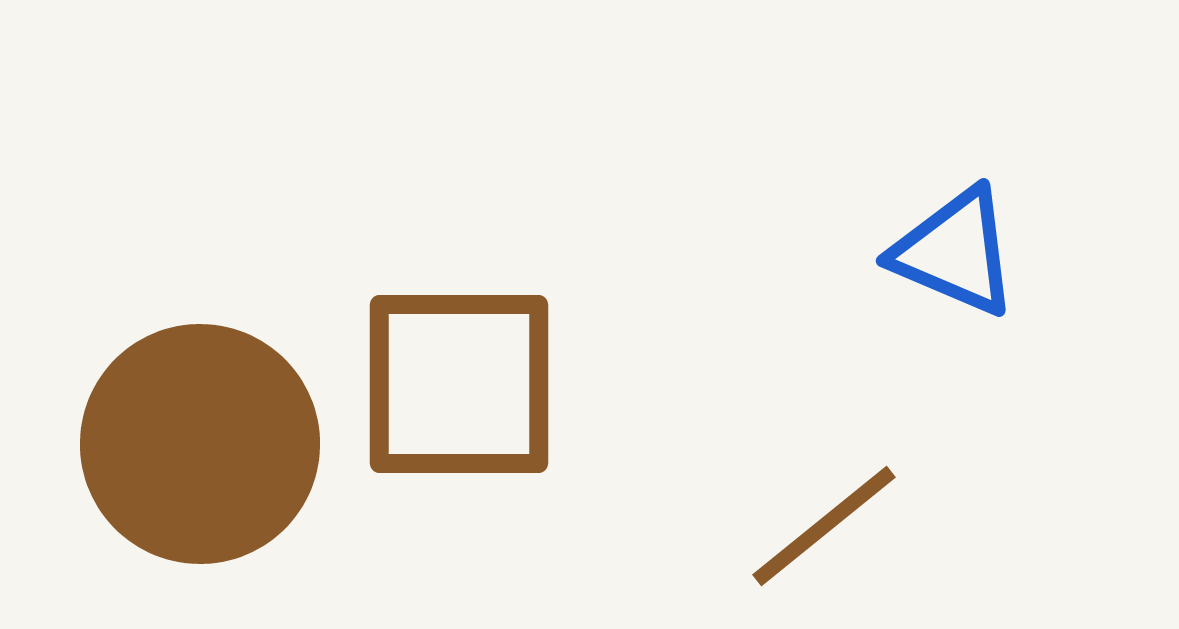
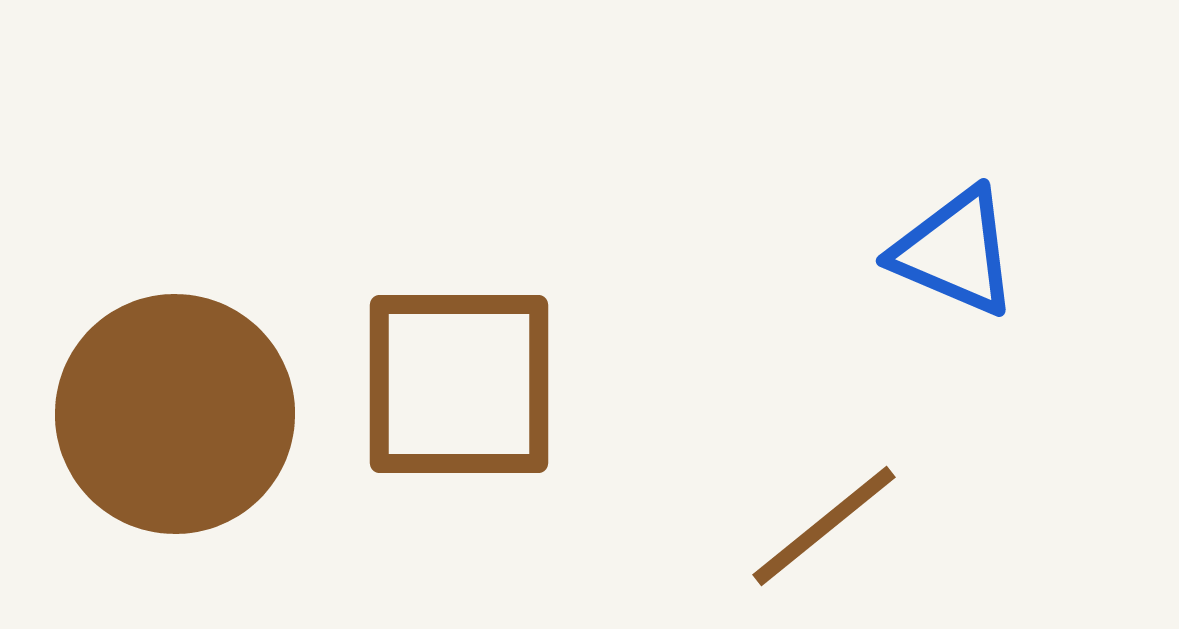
brown circle: moved 25 px left, 30 px up
